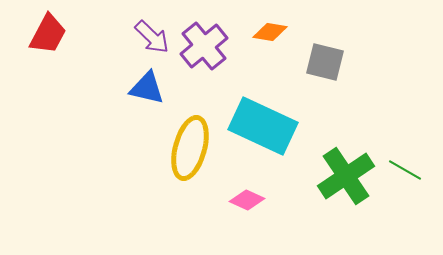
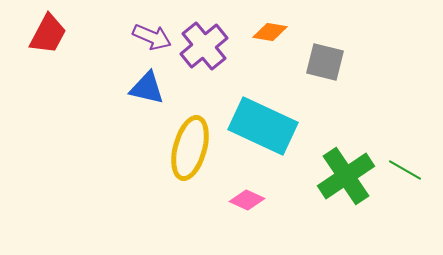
purple arrow: rotated 21 degrees counterclockwise
